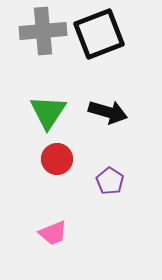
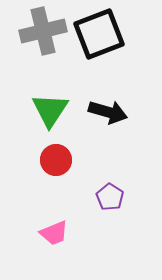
gray cross: rotated 9 degrees counterclockwise
green triangle: moved 2 px right, 2 px up
red circle: moved 1 px left, 1 px down
purple pentagon: moved 16 px down
pink trapezoid: moved 1 px right
